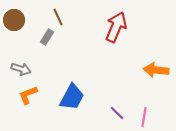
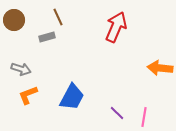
gray rectangle: rotated 42 degrees clockwise
orange arrow: moved 4 px right, 2 px up
